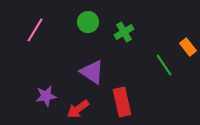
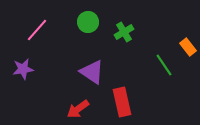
pink line: moved 2 px right; rotated 10 degrees clockwise
purple star: moved 23 px left, 27 px up
